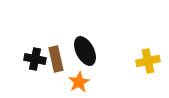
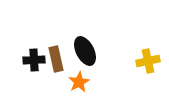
black cross: moved 1 px left, 1 px down; rotated 15 degrees counterclockwise
